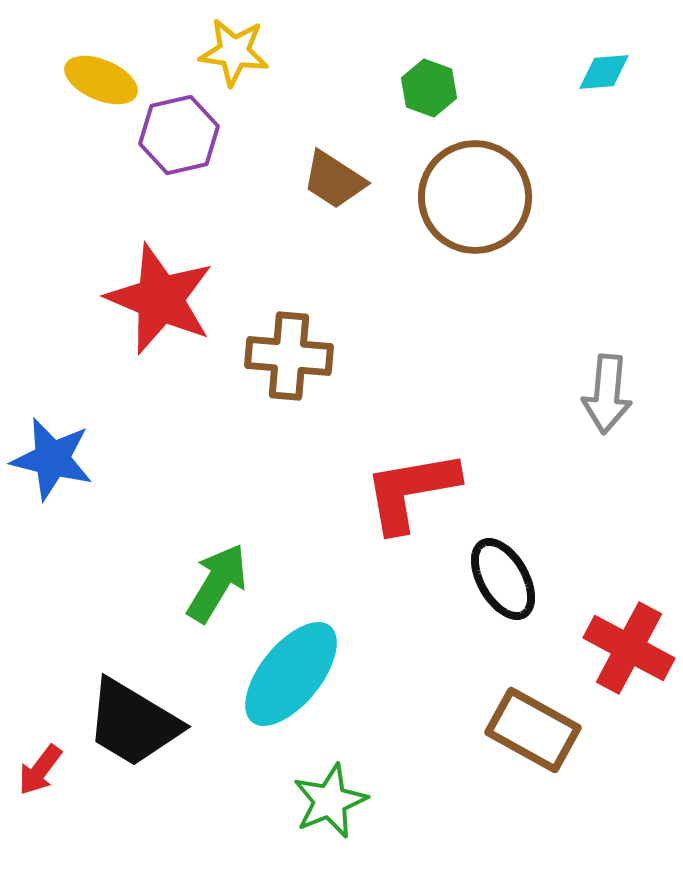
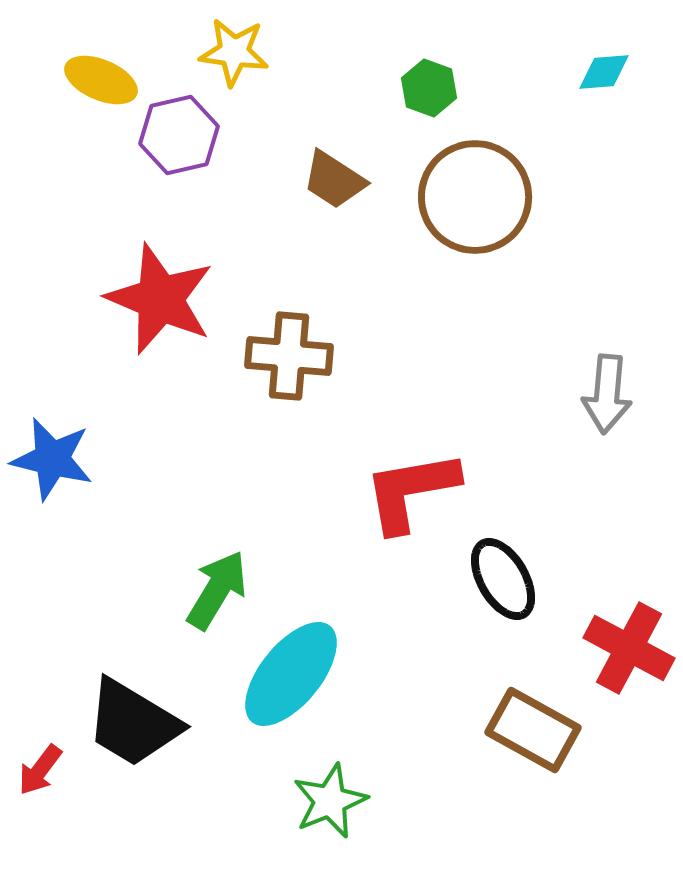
green arrow: moved 7 px down
